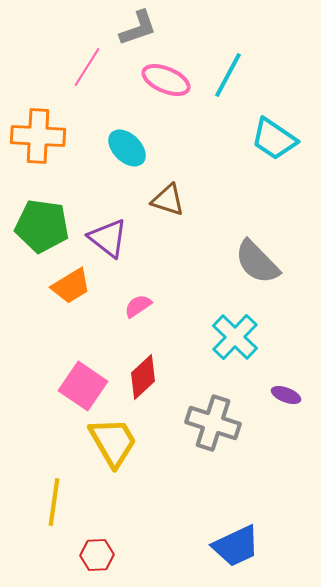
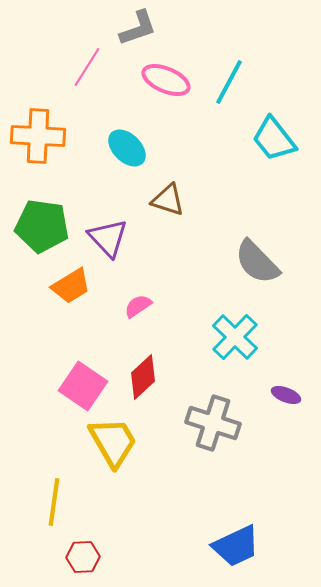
cyan line: moved 1 px right, 7 px down
cyan trapezoid: rotated 18 degrees clockwise
purple triangle: rotated 9 degrees clockwise
red hexagon: moved 14 px left, 2 px down
